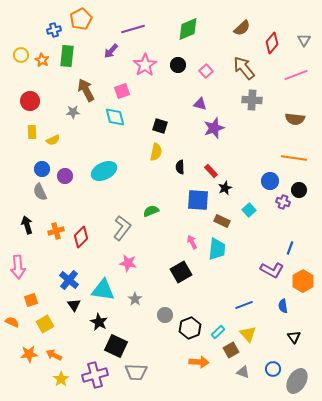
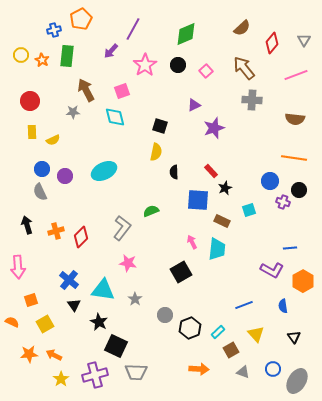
purple line at (133, 29): rotated 45 degrees counterclockwise
green diamond at (188, 29): moved 2 px left, 5 px down
purple triangle at (200, 104): moved 6 px left, 1 px down; rotated 40 degrees counterclockwise
black semicircle at (180, 167): moved 6 px left, 5 px down
cyan square at (249, 210): rotated 24 degrees clockwise
blue line at (290, 248): rotated 64 degrees clockwise
yellow triangle at (248, 334): moved 8 px right
orange arrow at (199, 362): moved 7 px down
